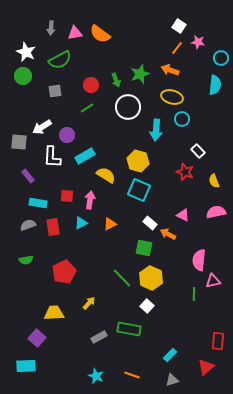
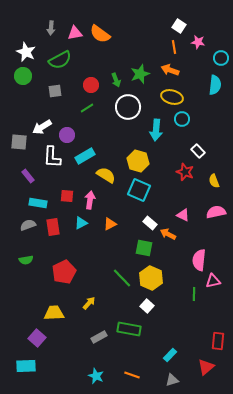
orange line at (177, 48): moved 3 px left, 1 px up; rotated 48 degrees counterclockwise
